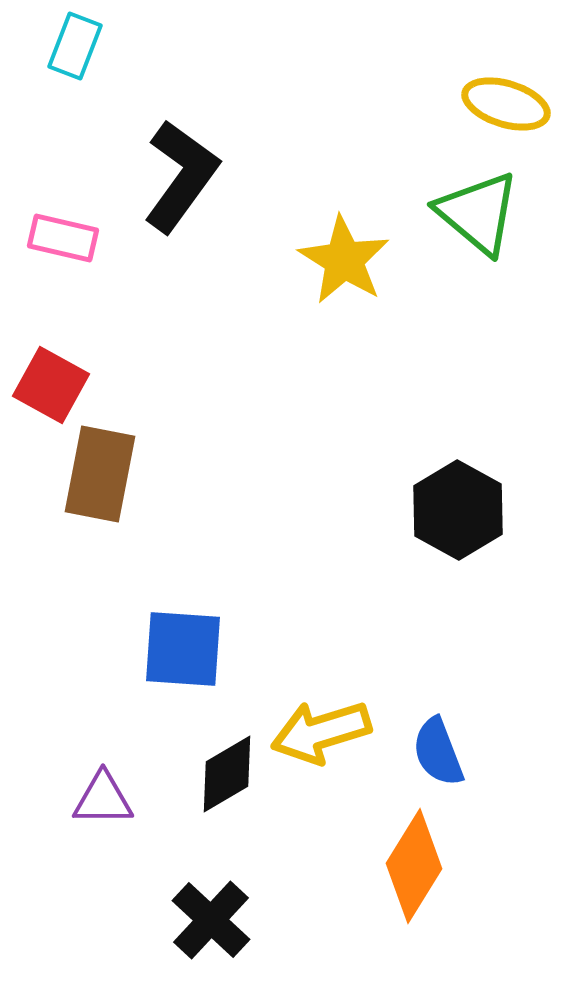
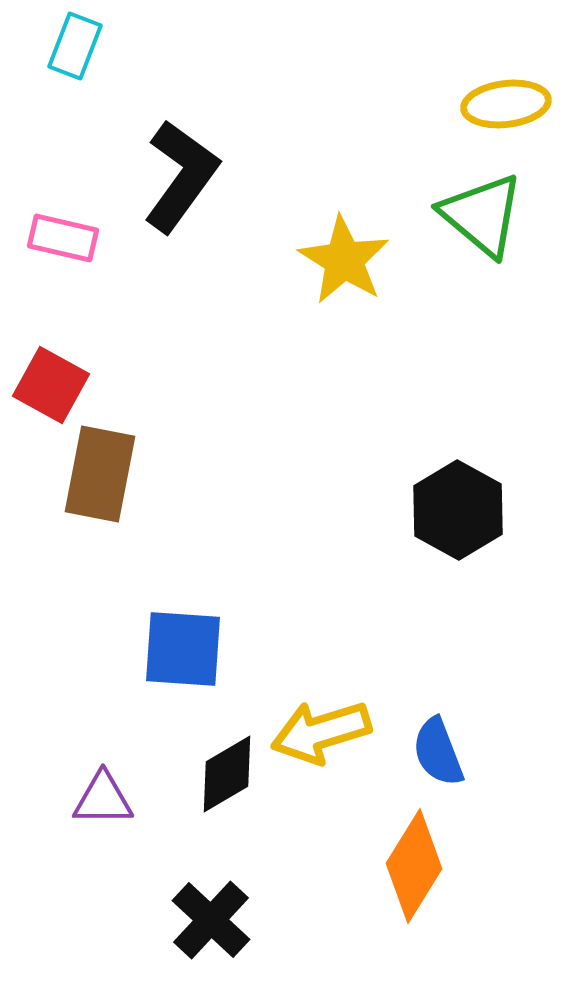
yellow ellipse: rotated 24 degrees counterclockwise
green triangle: moved 4 px right, 2 px down
